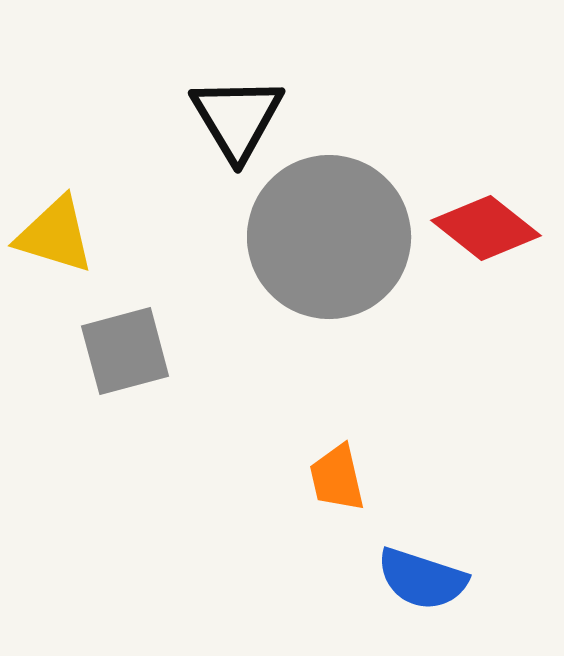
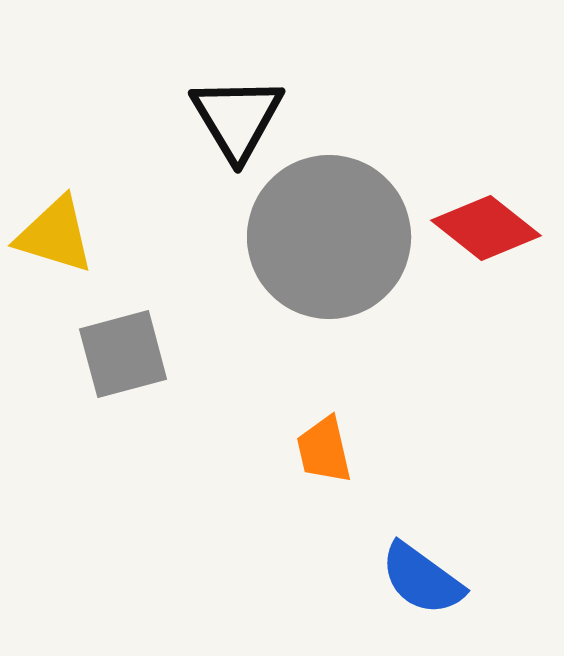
gray square: moved 2 px left, 3 px down
orange trapezoid: moved 13 px left, 28 px up
blue semicircle: rotated 18 degrees clockwise
